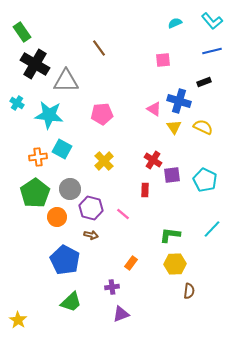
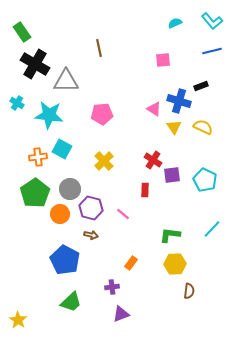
brown line: rotated 24 degrees clockwise
black rectangle: moved 3 px left, 4 px down
orange circle: moved 3 px right, 3 px up
